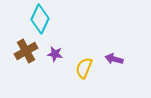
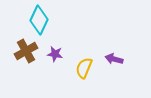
cyan diamond: moved 1 px left, 1 px down
